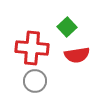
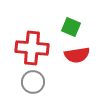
green square: moved 4 px right; rotated 24 degrees counterclockwise
gray circle: moved 2 px left, 1 px down
